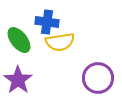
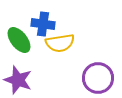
blue cross: moved 4 px left, 2 px down
yellow semicircle: moved 1 px down
purple star: rotated 16 degrees counterclockwise
